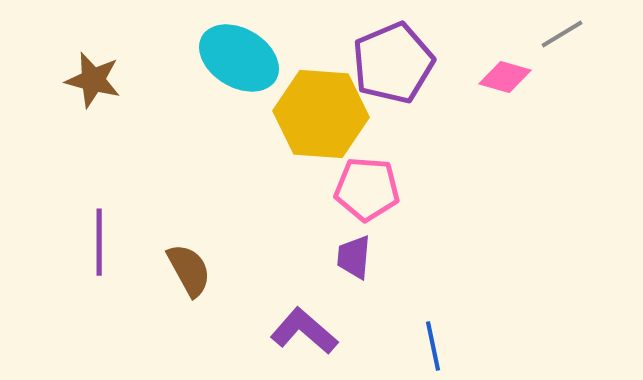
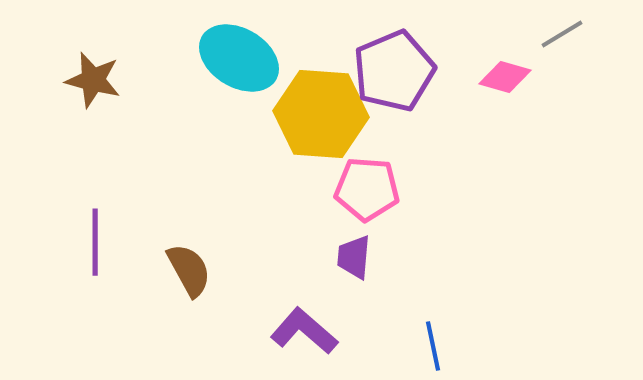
purple pentagon: moved 1 px right, 8 px down
purple line: moved 4 px left
